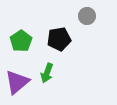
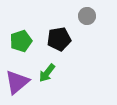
green pentagon: rotated 15 degrees clockwise
green arrow: rotated 18 degrees clockwise
